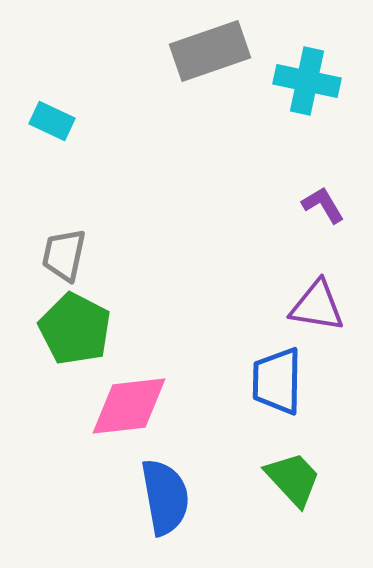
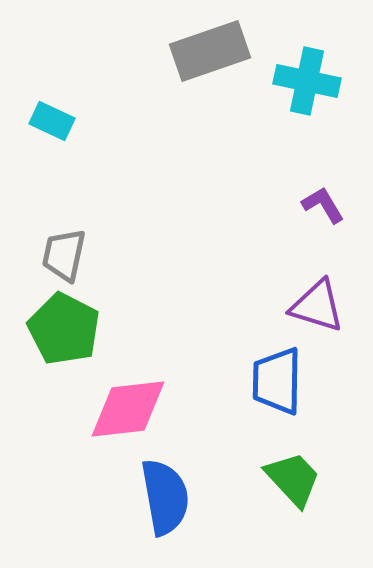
purple triangle: rotated 8 degrees clockwise
green pentagon: moved 11 px left
pink diamond: moved 1 px left, 3 px down
